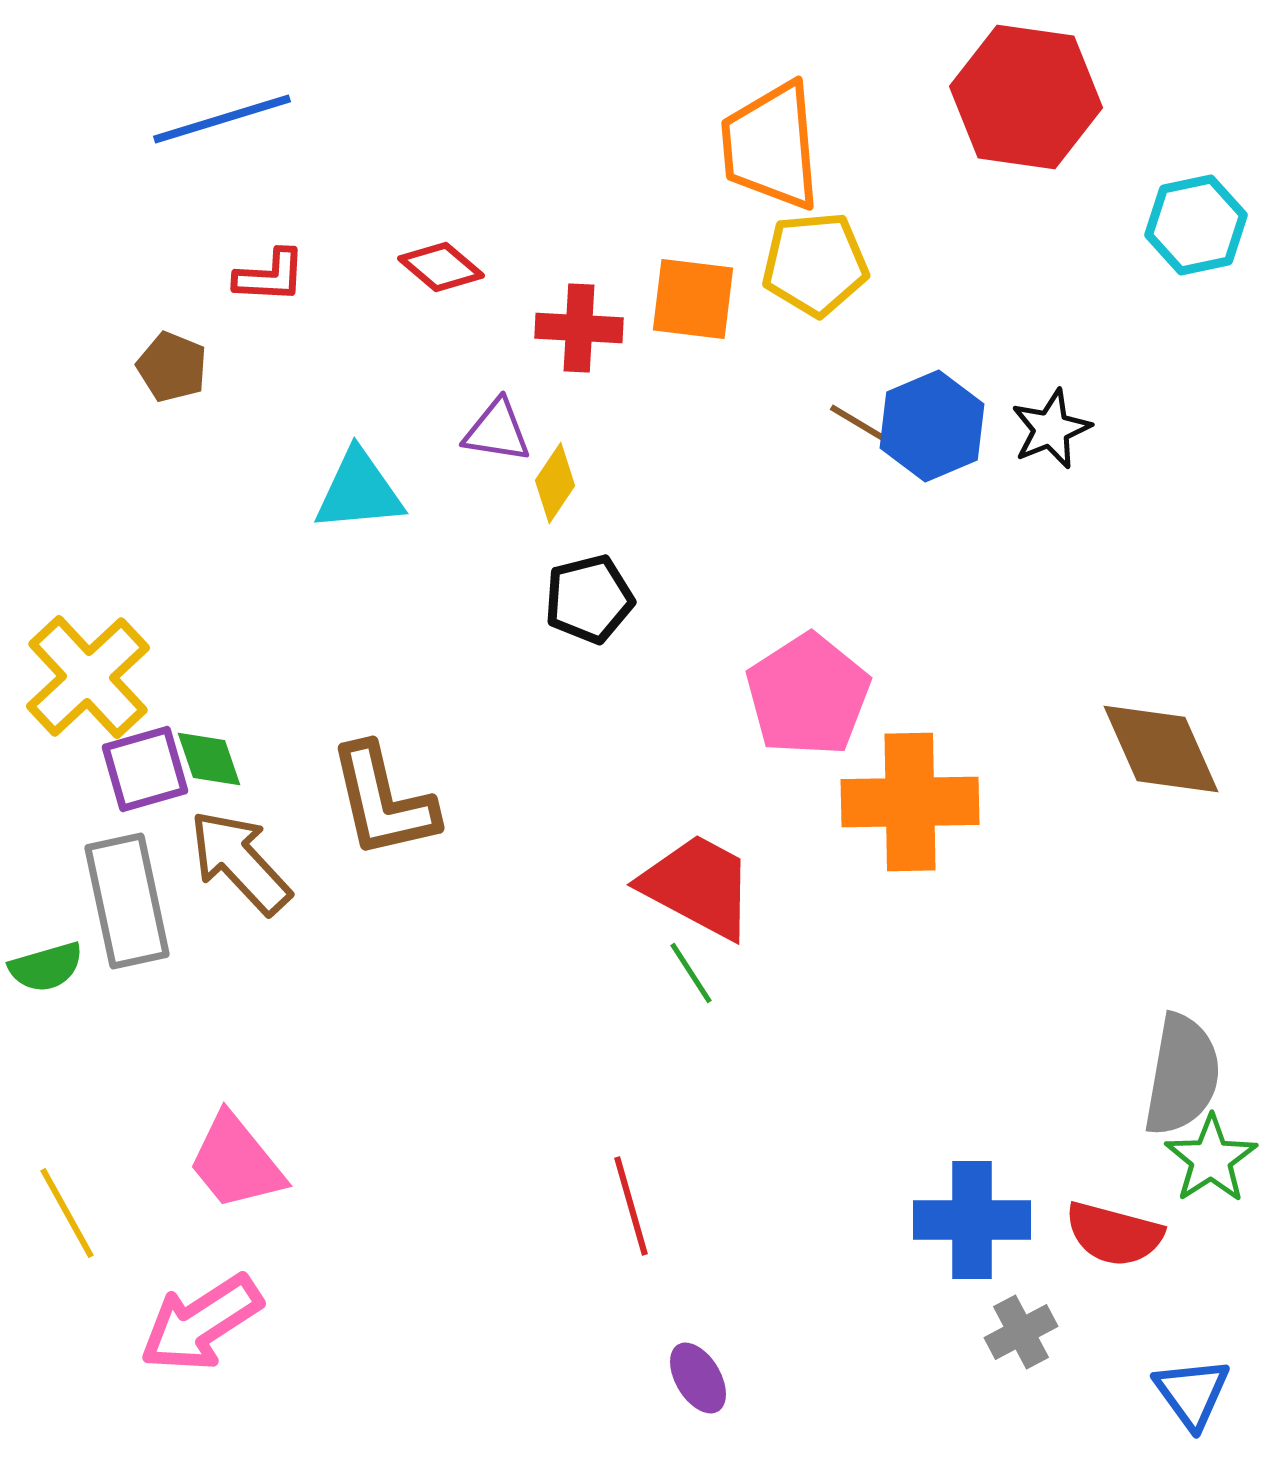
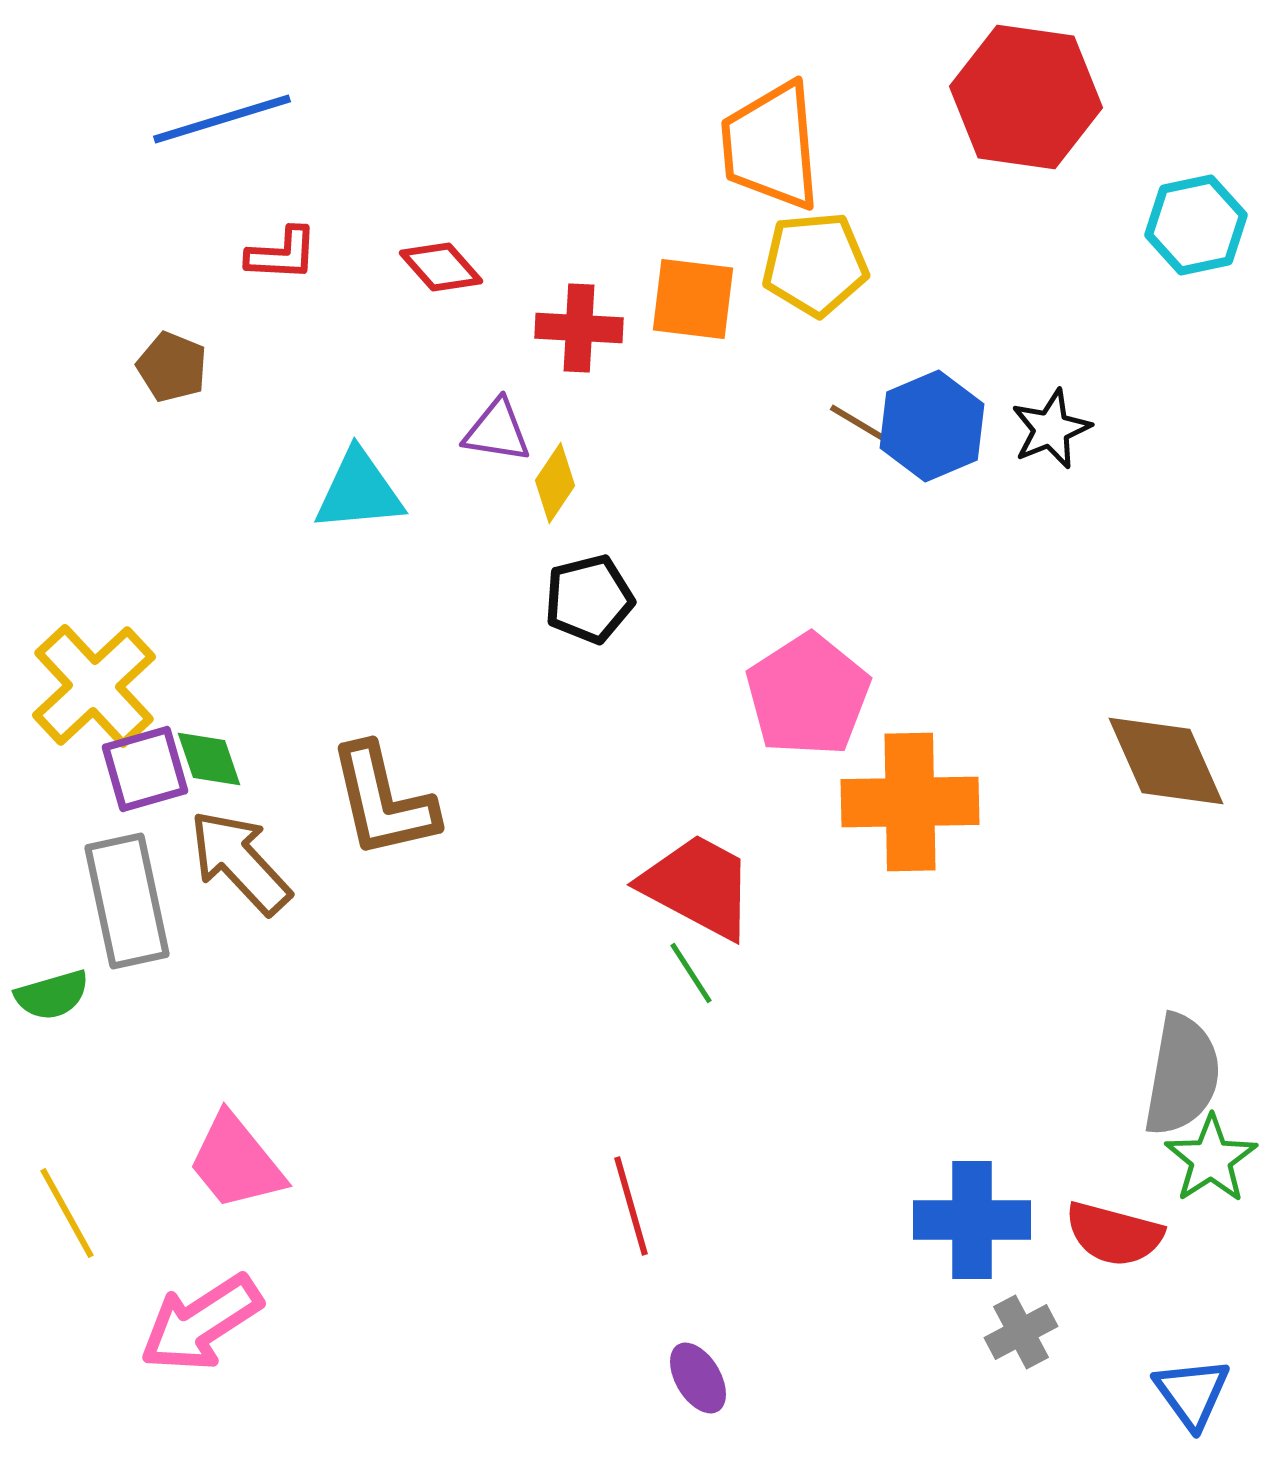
red diamond: rotated 8 degrees clockwise
red L-shape: moved 12 px right, 22 px up
yellow cross: moved 6 px right, 9 px down
brown diamond: moved 5 px right, 12 px down
green semicircle: moved 6 px right, 28 px down
